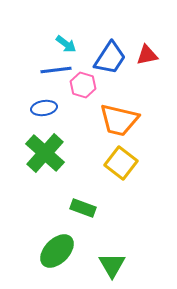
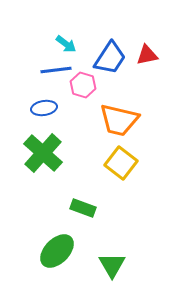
green cross: moved 2 px left
